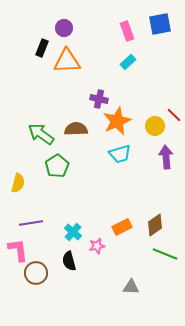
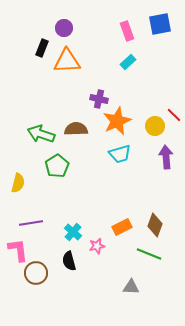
green arrow: rotated 16 degrees counterclockwise
brown diamond: rotated 35 degrees counterclockwise
green line: moved 16 px left
